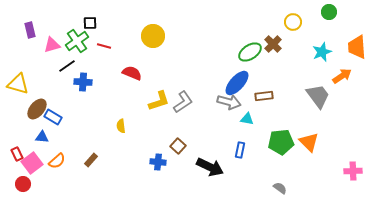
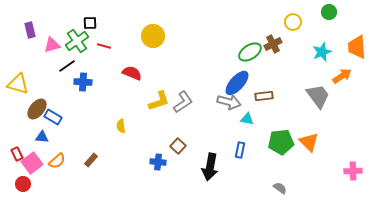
brown cross at (273, 44): rotated 18 degrees clockwise
black arrow at (210, 167): rotated 76 degrees clockwise
